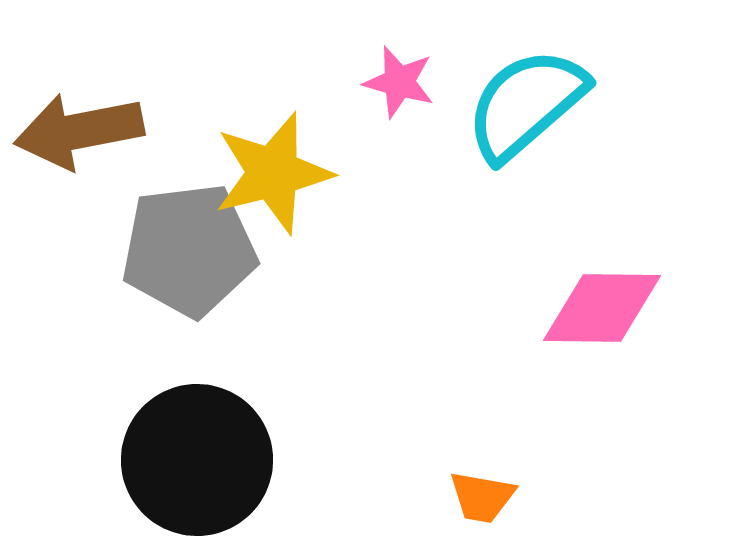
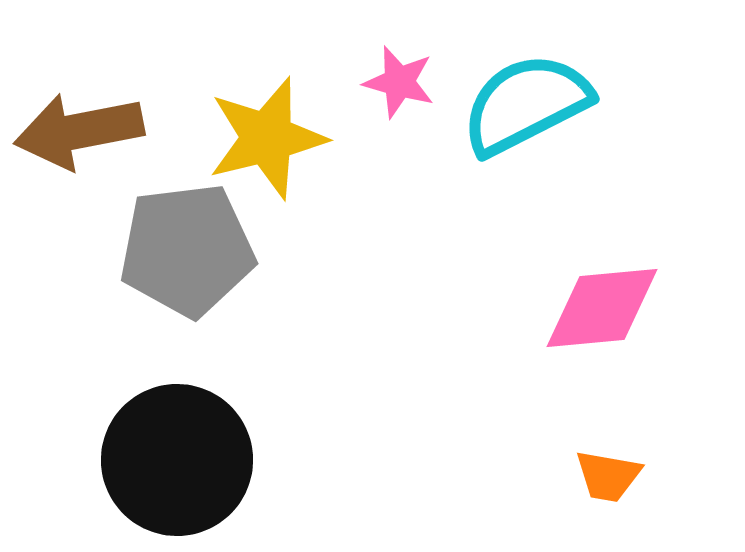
cyan semicircle: rotated 14 degrees clockwise
yellow star: moved 6 px left, 35 px up
gray pentagon: moved 2 px left
pink diamond: rotated 6 degrees counterclockwise
black circle: moved 20 px left
orange trapezoid: moved 126 px right, 21 px up
